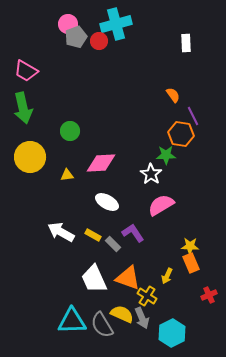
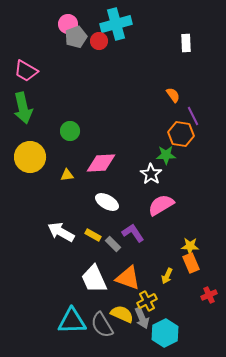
yellow cross: moved 5 px down; rotated 30 degrees clockwise
cyan hexagon: moved 7 px left
